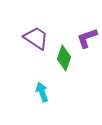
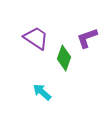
cyan arrow: rotated 30 degrees counterclockwise
